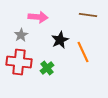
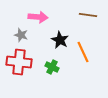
gray star: rotated 24 degrees counterclockwise
black star: rotated 18 degrees counterclockwise
green cross: moved 5 px right, 1 px up; rotated 24 degrees counterclockwise
